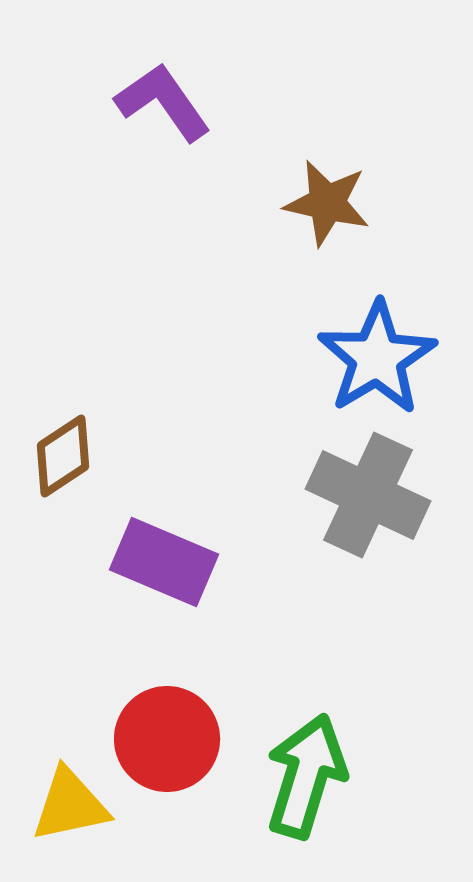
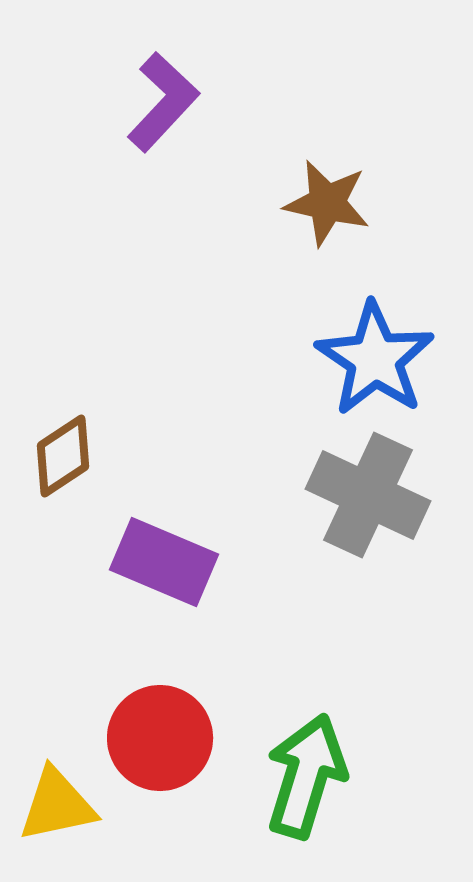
purple L-shape: rotated 78 degrees clockwise
blue star: moved 2 px left, 1 px down; rotated 7 degrees counterclockwise
red circle: moved 7 px left, 1 px up
yellow triangle: moved 13 px left
